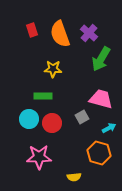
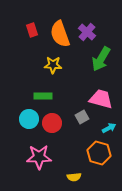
purple cross: moved 2 px left, 1 px up
yellow star: moved 4 px up
